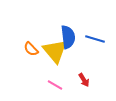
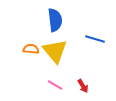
blue semicircle: moved 13 px left, 17 px up
orange semicircle: rotated 140 degrees clockwise
red arrow: moved 1 px left, 6 px down
